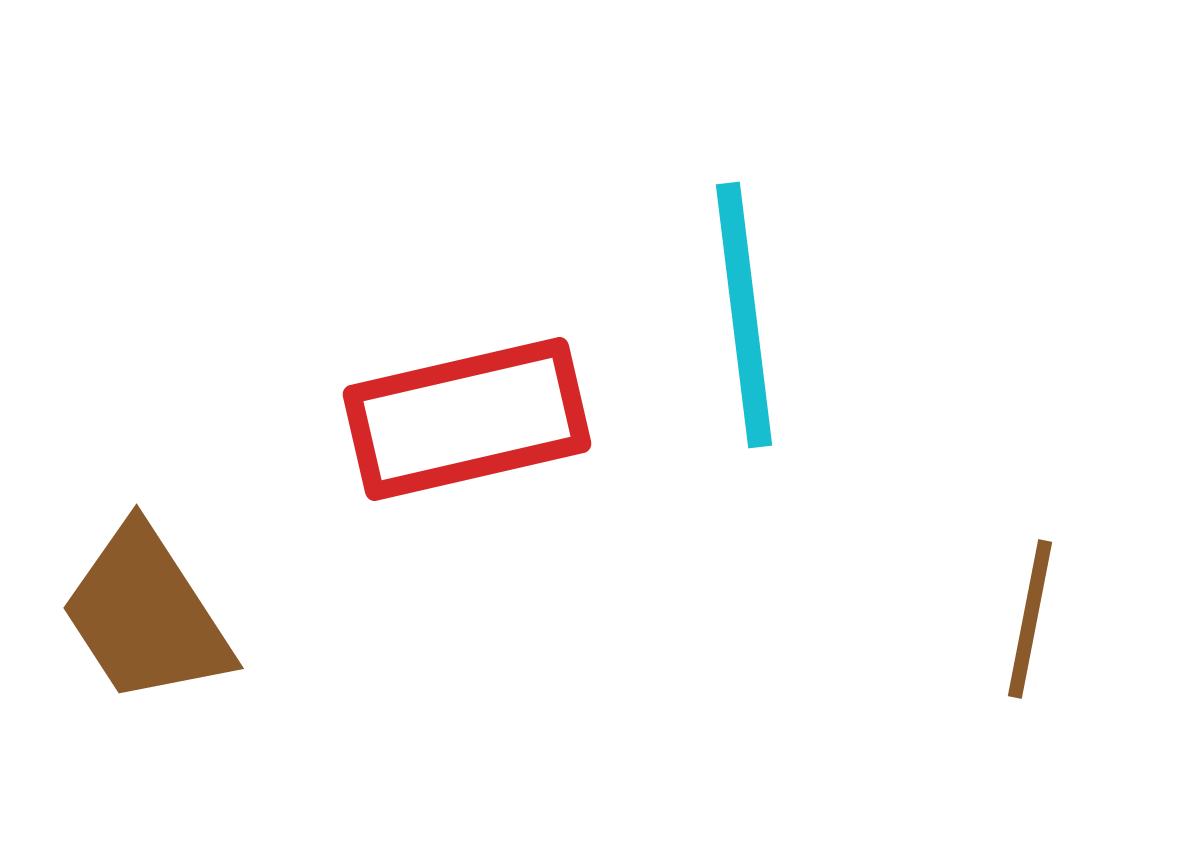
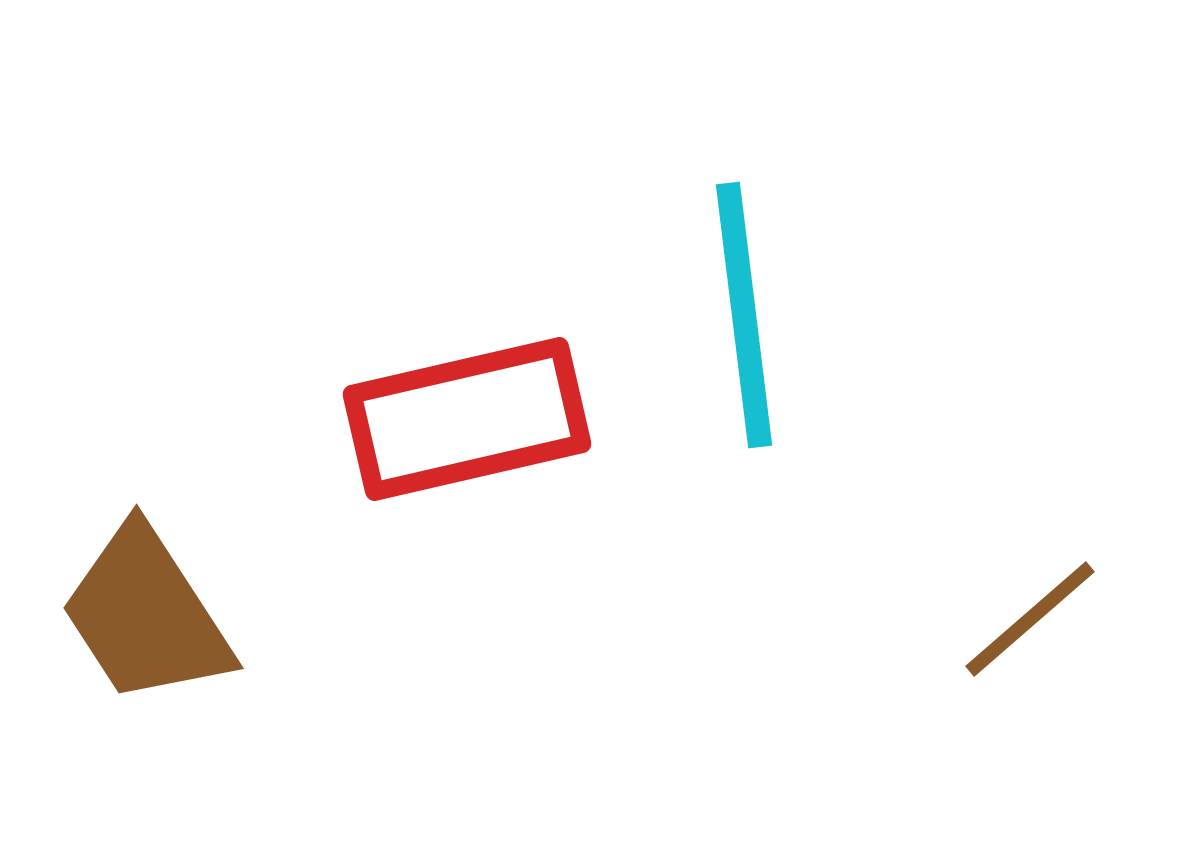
brown line: rotated 38 degrees clockwise
